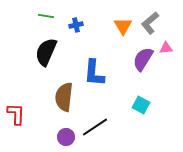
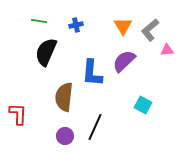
green line: moved 7 px left, 5 px down
gray L-shape: moved 7 px down
pink triangle: moved 1 px right, 2 px down
purple semicircle: moved 19 px left, 2 px down; rotated 15 degrees clockwise
blue L-shape: moved 2 px left
cyan square: moved 2 px right
red L-shape: moved 2 px right
black line: rotated 32 degrees counterclockwise
purple circle: moved 1 px left, 1 px up
